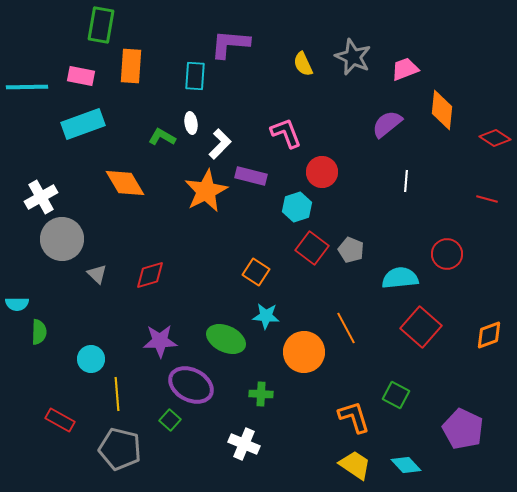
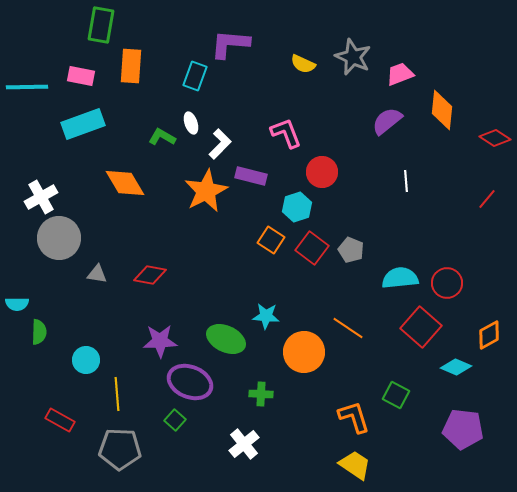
yellow semicircle at (303, 64): rotated 40 degrees counterclockwise
pink trapezoid at (405, 69): moved 5 px left, 5 px down
cyan rectangle at (195, 76): rotated 16 degrees clockwise
white ellipse at (191, 123): rotated 10 degrees counterclockwise
purple semicircle at (387, 124): moved 3 px up
white line at (406, 181): rotated 10 degrees counterclockwise
red line at (487, 199): rotated 65 degrees counterclockwise
gray circle at (62, 239): moved 3 px left, 1 px up
red circle at (447, 254): moved 29 px down
orange square at (256, 272): moved 15 px right, 32 px up
gray triangle at (97, 274): rotated 35 degrees counterclockwise
red diamond at (150, 275): rotated 28 degrees clockwise
orange line at (346, 328): moved 2 px right; rotated 28 degrees counterclockwise
orange diamond at (489, 335): rotated 8 degrees counterclockwise
cyan circle at (91, 359): moved 5 px left, 1 px down
purple ellipse at (191, 385): moved 1 px left, 3 px up; rotated 6 degrees counterclockwise
green square at (170, 420): moved 5 px right
purple pentagon at (463, 429): rotated 18 degrees counterclockwise
white cross at (244, 444): rotated 28 degrees clockwise
gray pentagon at (120, 449): rotated 12 degrees counterclockwise
cyan diamond at (406, 465): moved 50 px right, 98 px up; rotated 24 degrees counterclockwise
